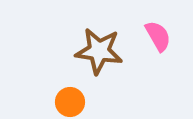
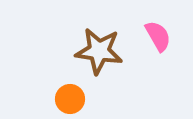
orange circle: moved 3 px up
